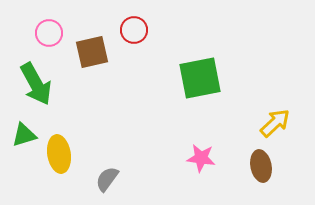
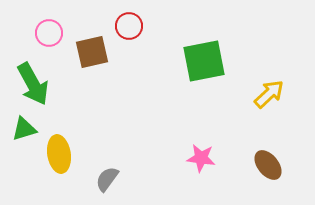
red circle: moved 5 px left, 4 px up
green square: moved 4 px right, 17 px up
green arrow: moved 3 px left
yellow arrow: moved 6 px left, 29 px up
green triangle: moved 6 px up
brown ellipse: moved 7 px right, 1 px up; rotated 28 degrees counterclockwise
